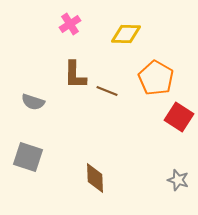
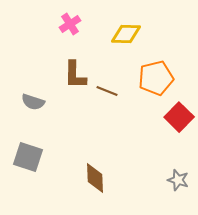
orange pentagon: rotated 28 degrees clockwise
red square: rotated 12 degrees clockwise
